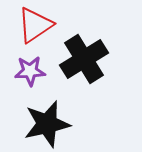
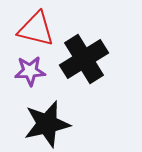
red triangle: moved 1 px right, 4 px down; rotated 48 degrees clockwise
